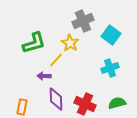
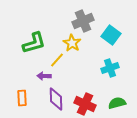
yellow star: moved 2 px right
yellow line: moved 1 px right
orange rectangle: moved 9 px up; rotated 14 degrees counterclockwise
